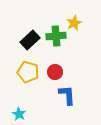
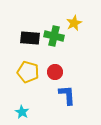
green cross: moved 2 px left; rotated 18 degrees clockwise
black rectangle: moved 2 px up; rotated 48 degrees clockwise
cyan star: moved 3 px right, 2 px up
